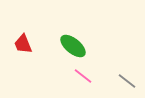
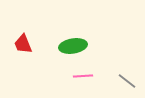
green ellipse: rotated 48 degrees counterclockwise
pink line: rotated 42 degrees counterclockwise
